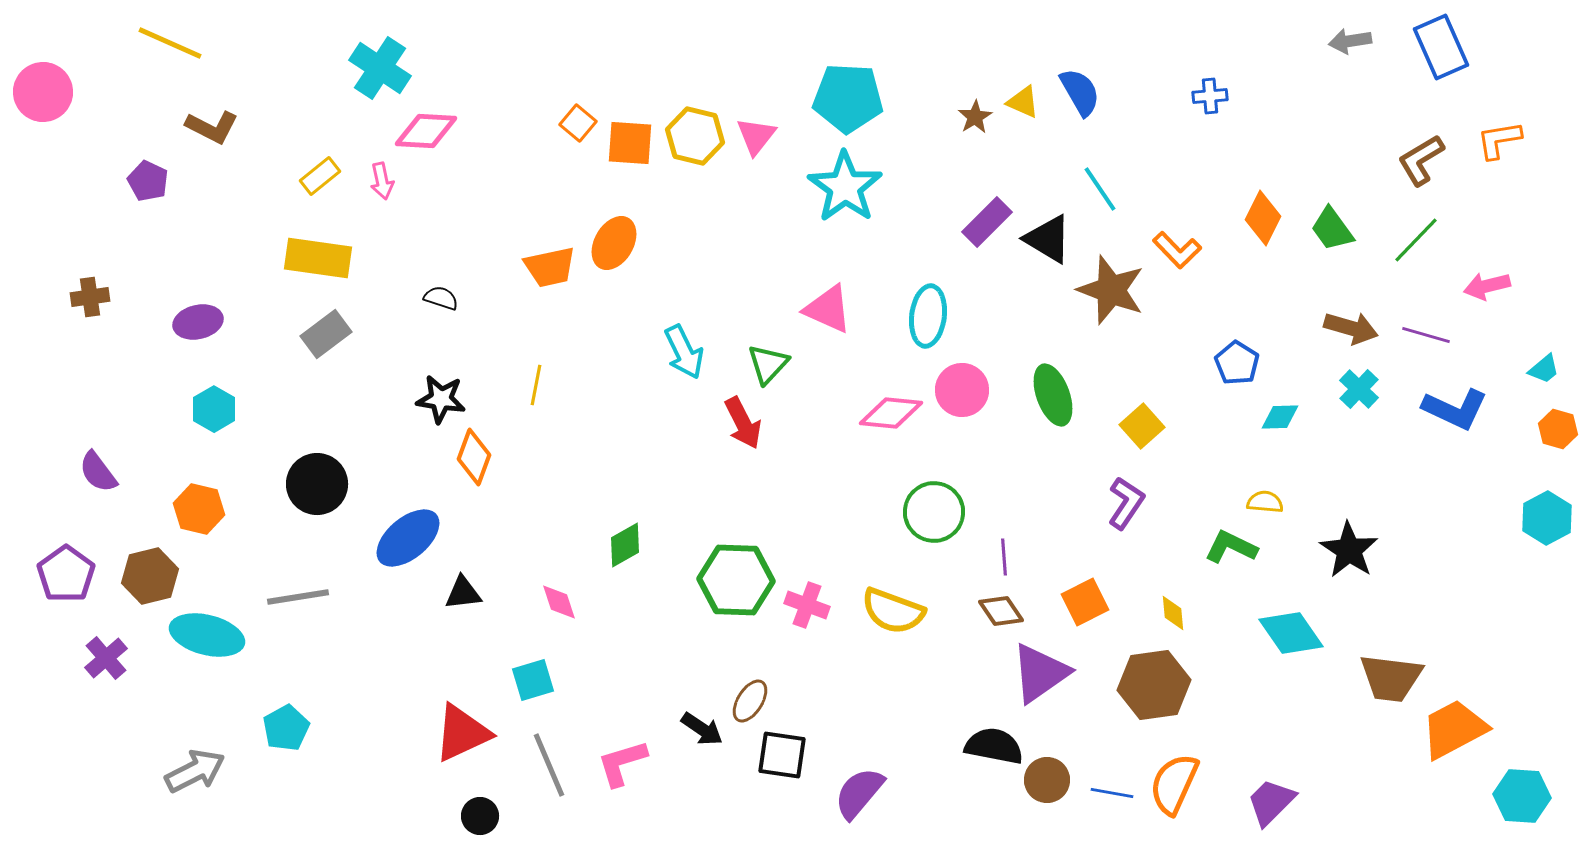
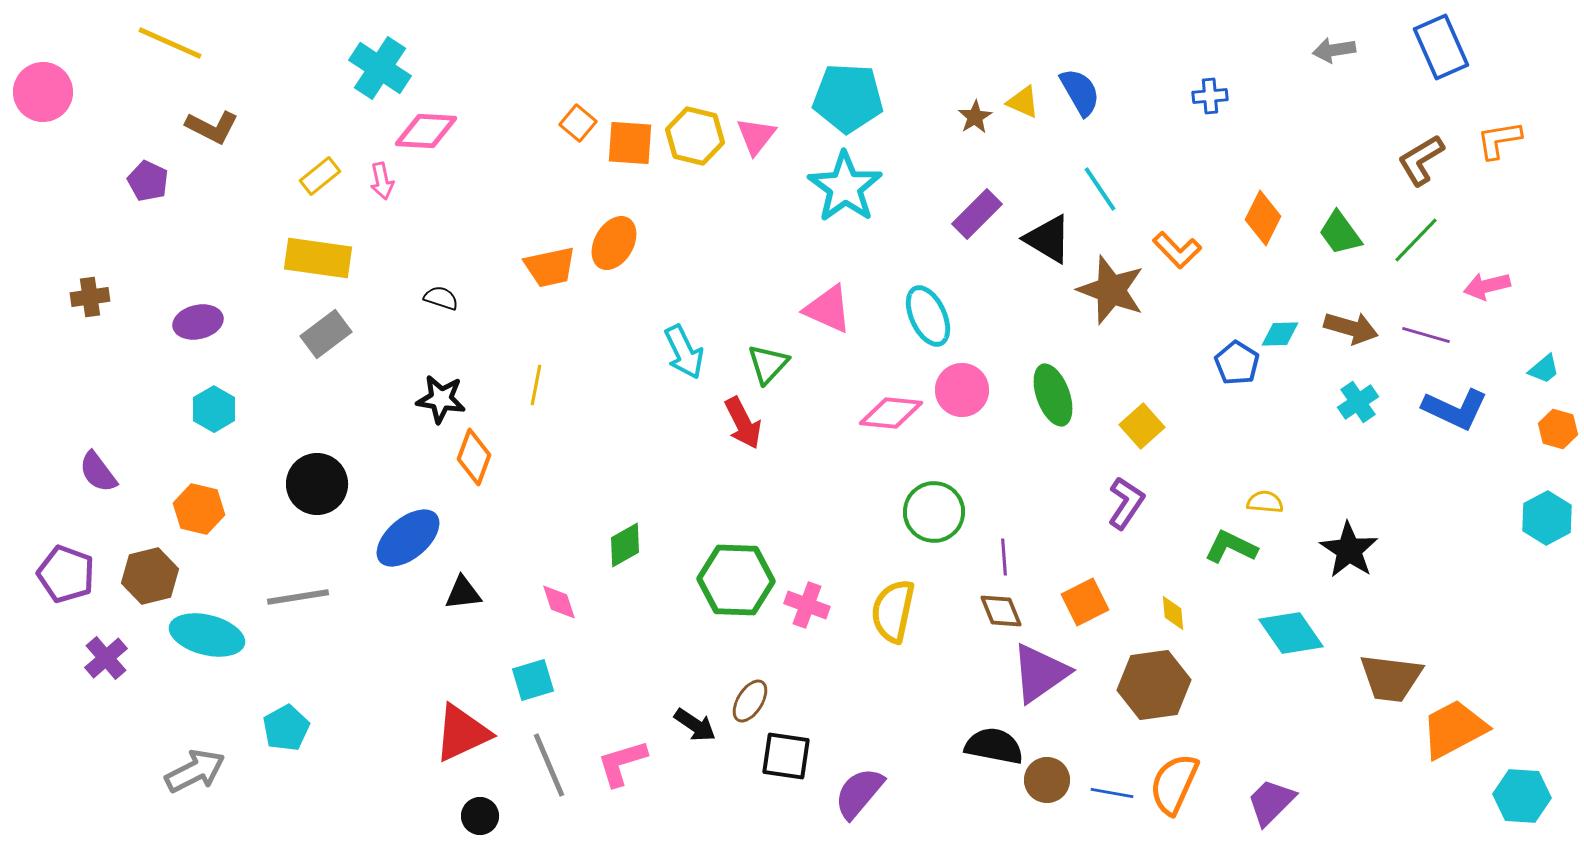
gray arrow at (1350, 41): moved 16 px left, 9 px down
purple rectangle at (987, 222): moved 10 px left, 8 px up
green trapezoid at (1332, 229): moved 8 px right, 4 px down
cyan ellipse at (928, 316): rotated 32 degrees counterclockwise
cyan cross at (1359, 389): moved 1 px left, 13 px down; rotated 12 degrees clockwise
cyan diamond at (1280, 417): moved 83 px up
purple pentagon at (66, 574): rotated 16 degrees counterclockwise
yellow semicircle at (893, 611): rotated 82 degrees clockwise
brown diamond at (1001, 611): rotated 12 degrees clockwise
black arrow at (702, 729): moved 7 px left, 4 px up
black square at (782, 755): moved 4 px right, 1 px down
